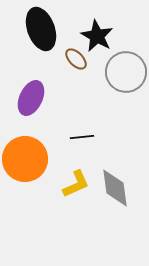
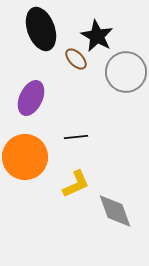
black line: moved 6 px left
orange circle: moved 2 px up
gray diamond: moved 23 px down; rotated 12 degrees counterclockwise
